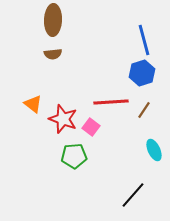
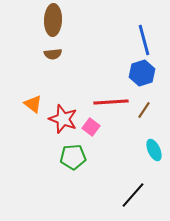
green pentagon: moved 1 px left, 1 px down
